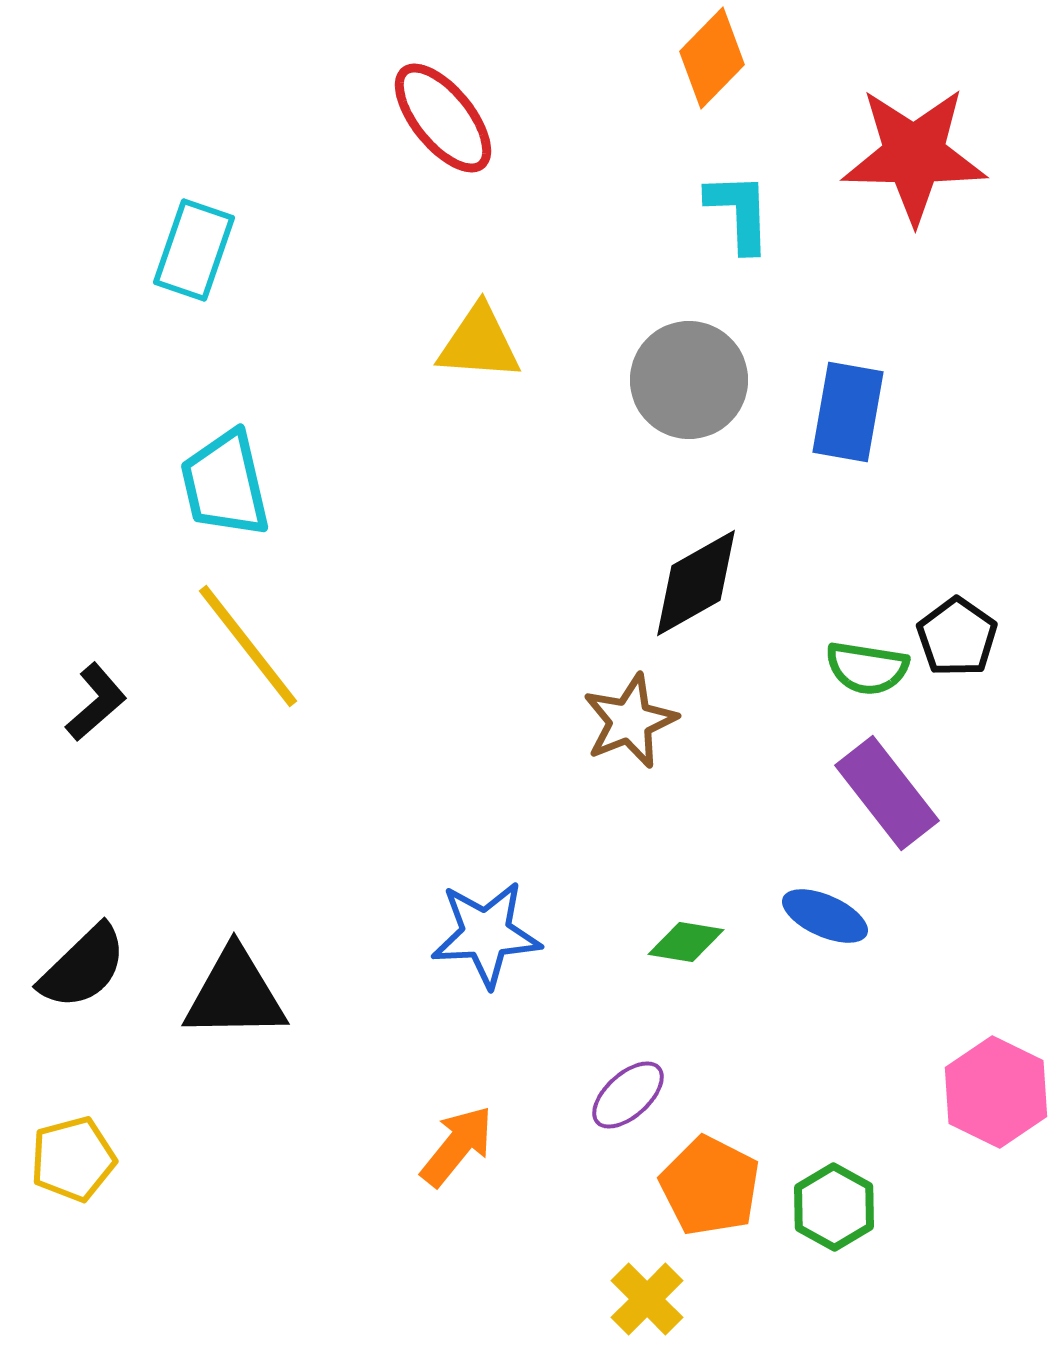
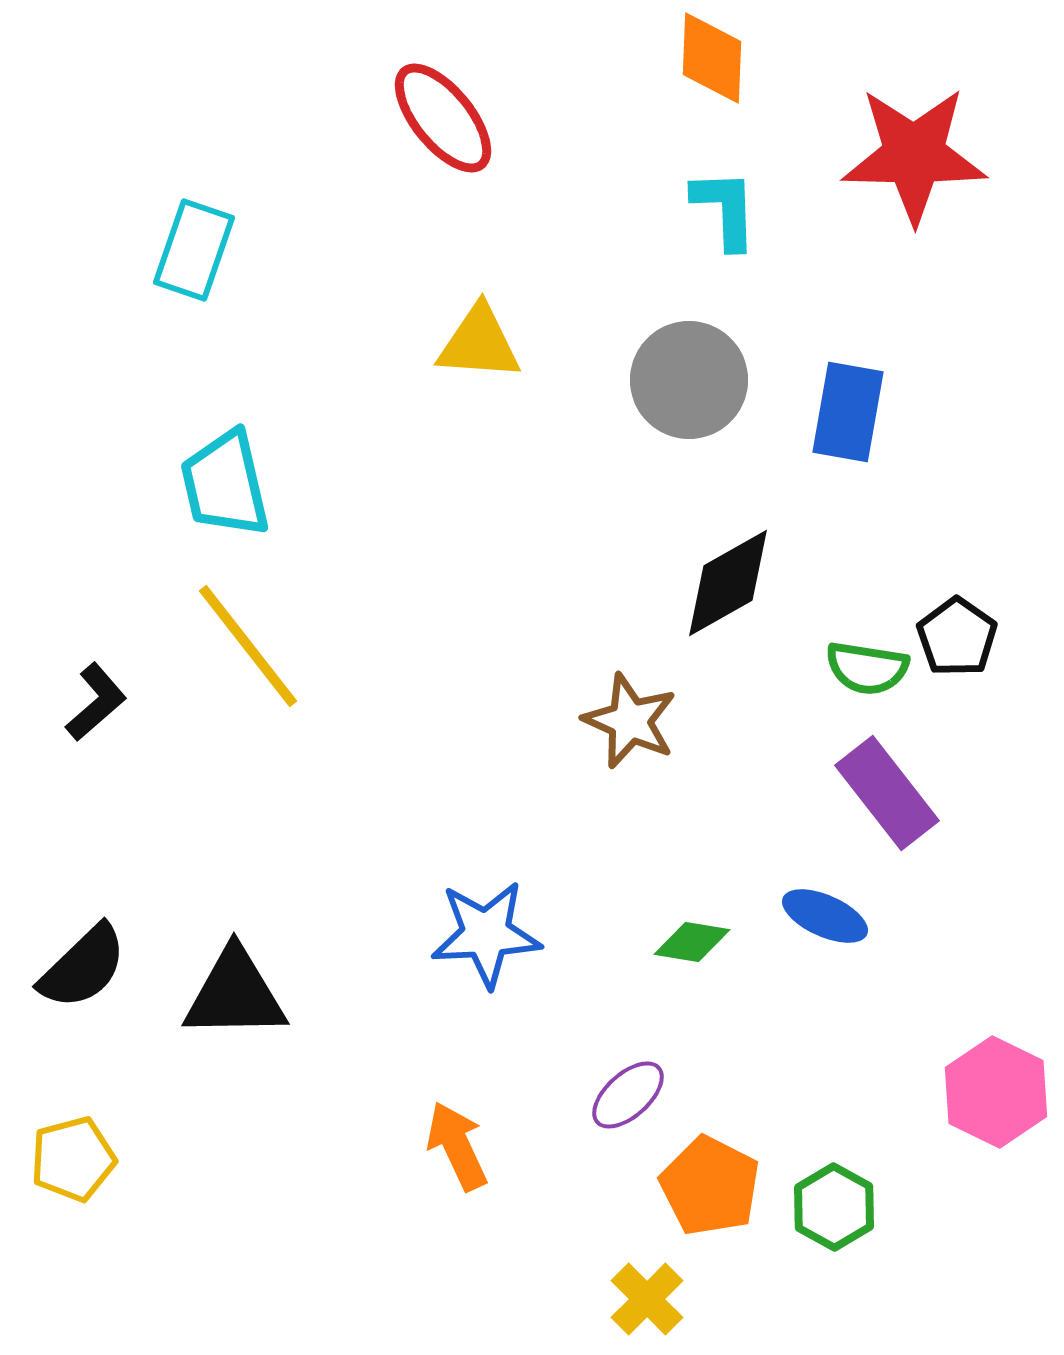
orange diamond: rotated 42 degrees counterclockwise
cyan L-shape: moved 14 px left, 3 px up
black diamond: moved 32 px right
brown star: rotated 26 degrees counterclockwise
green diamond: moved 6 px right
orange arrow: rotated 64 degrees counterclockwise
